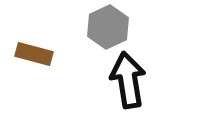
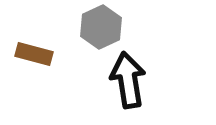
gray hexagon: moved 7 px left
